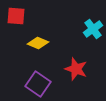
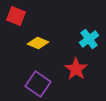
red square: rotated 18 degrees clockwise
cyan cross: moved 4 px left, 10 px down
red star: rotated 15 degrees clockwise
